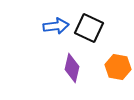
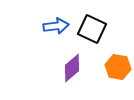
black square: moved 3 px right, 1 px down
purple diamond: rotated 36 degrees clockwise
